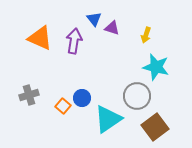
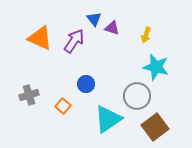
purple arrow: rotated 25 degrees clockwise
blue circle: moved 4 px right, 14 px up
